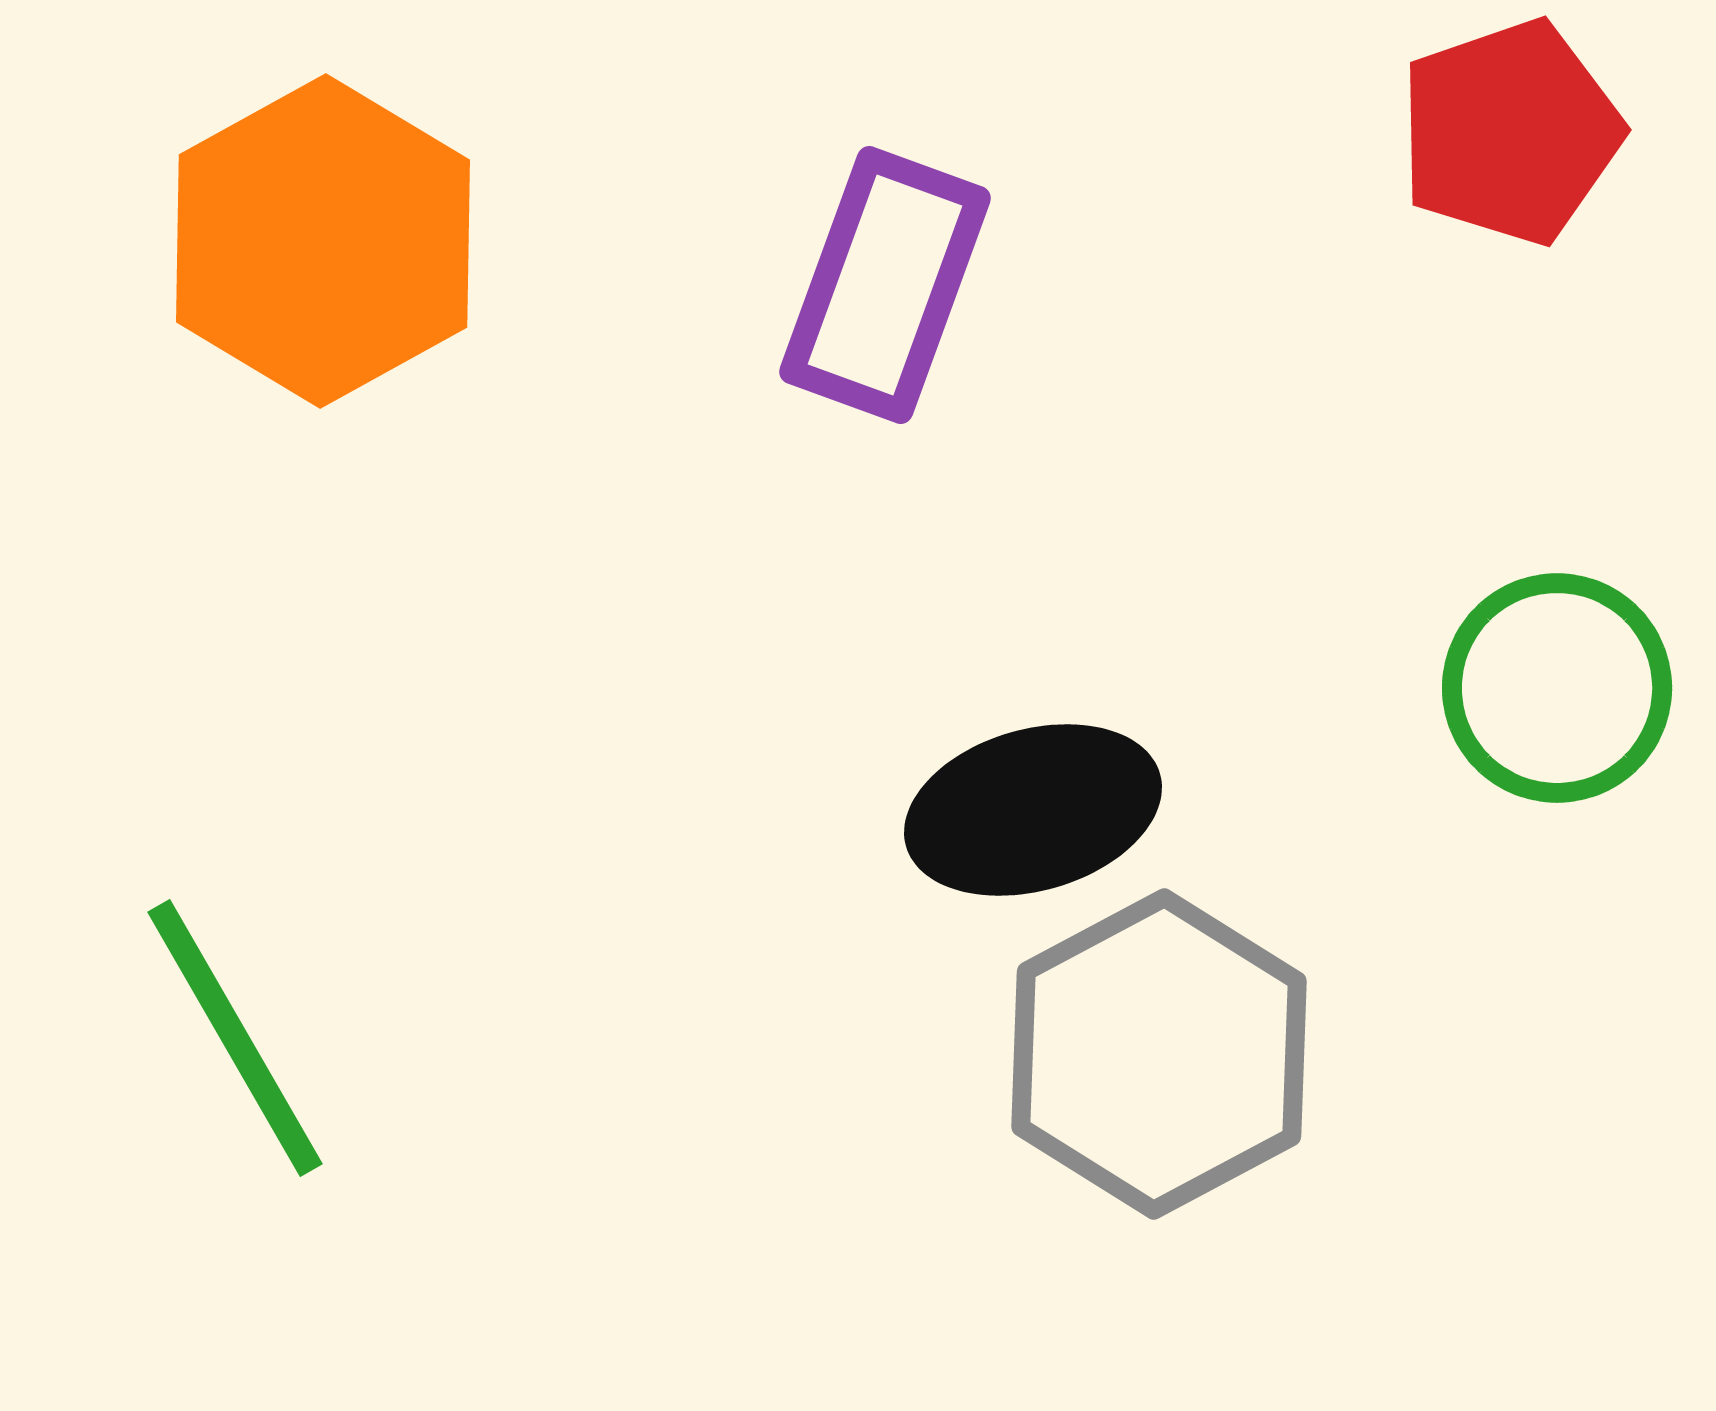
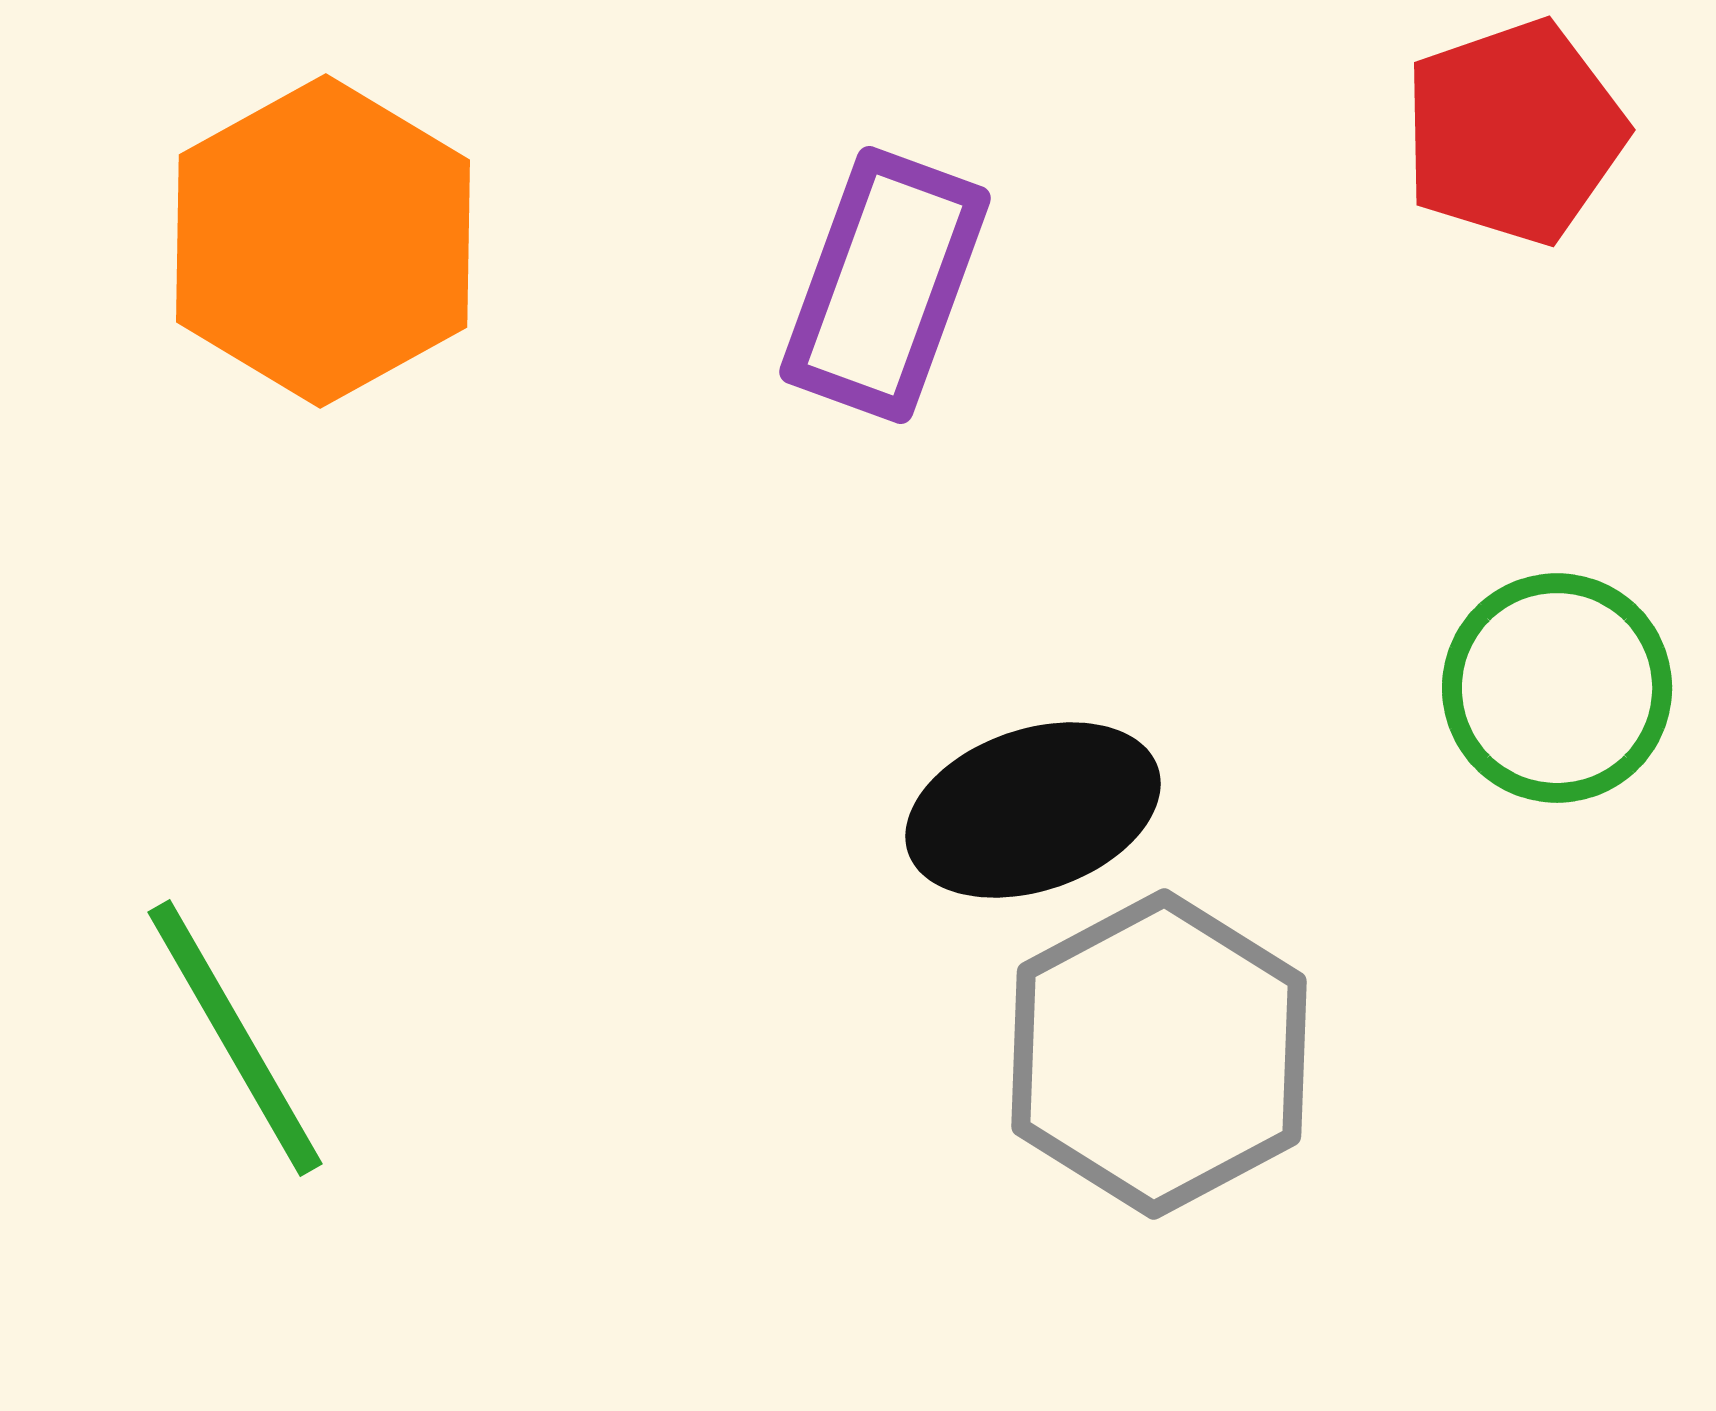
red pentagon: moved 4 px right
black ellipse: rotated 3 degrees counterclockwise
